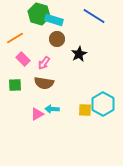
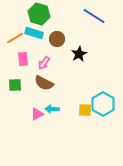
cyan rectangle: moved 20 px left, 13 px down
pink rectangle: rotated 40 degrees clockwise
brown semicircle: rotated 18 degrees clockwise
